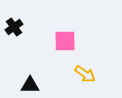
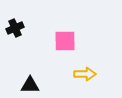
black cross: moved 1 px right, 1 px down; rotated 12 degrees clockwise
yellow arrow: rotated 35 degrees counterclockwise
